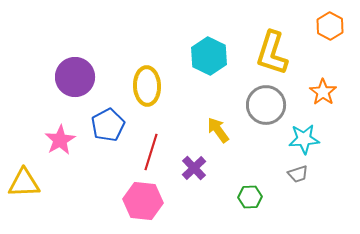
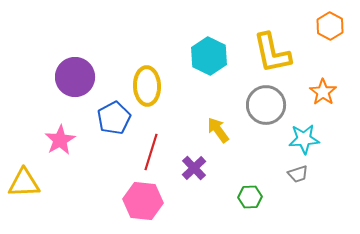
yellow L-shape: rotated 30 degrees counterclockwise
blue pentagon: moved 6 px right, 7 px up
